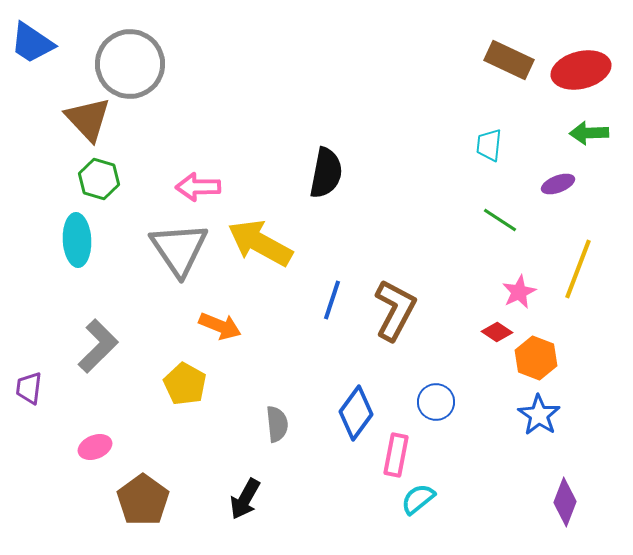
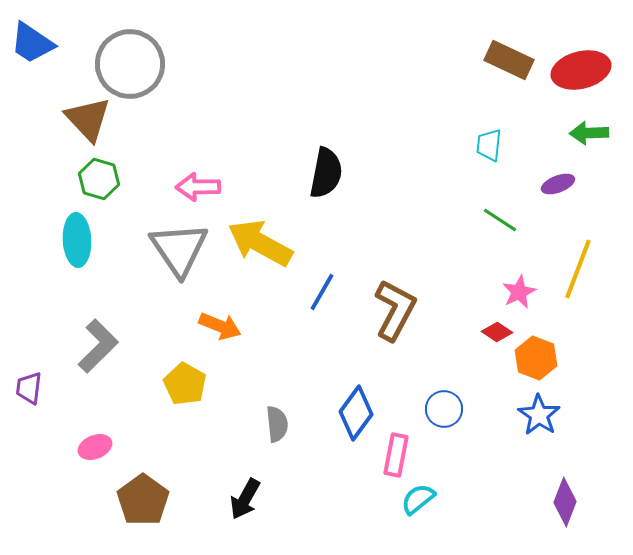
blue line: moved 10 px left, 8 px up; rotated 12 degrees clockwise
blue circle: moved 8 px right, 7 px down
